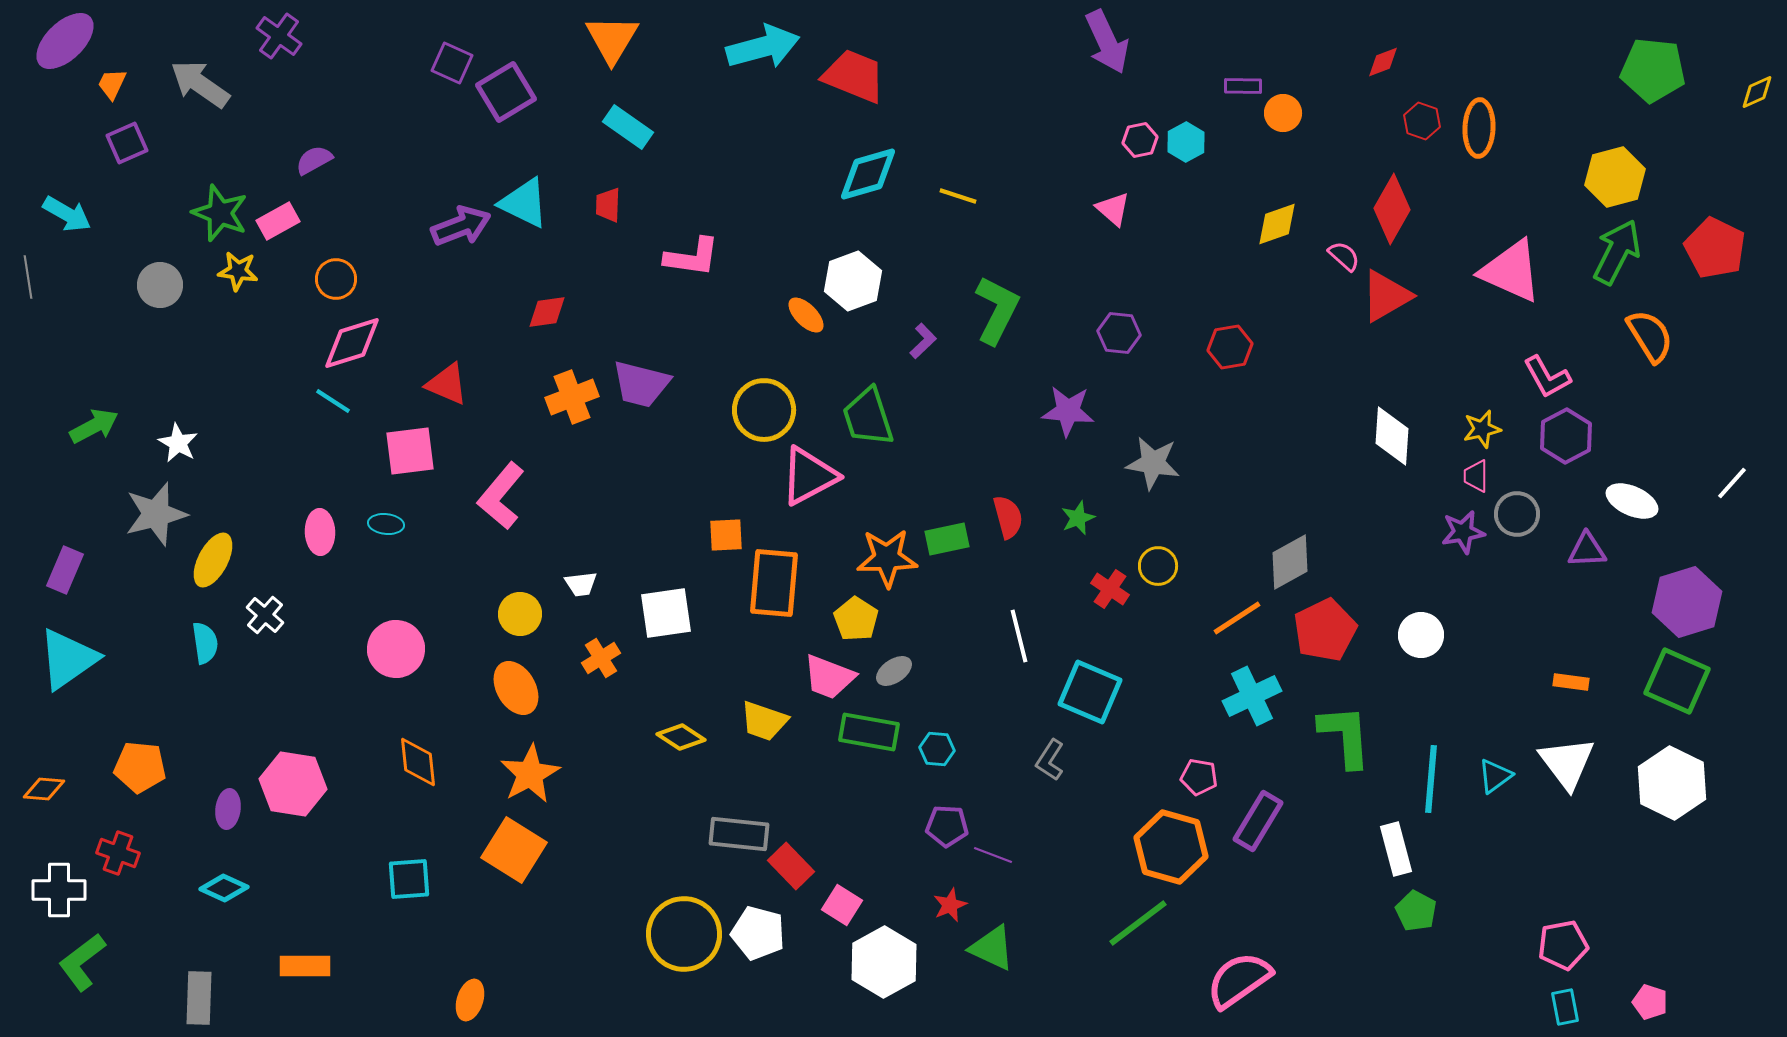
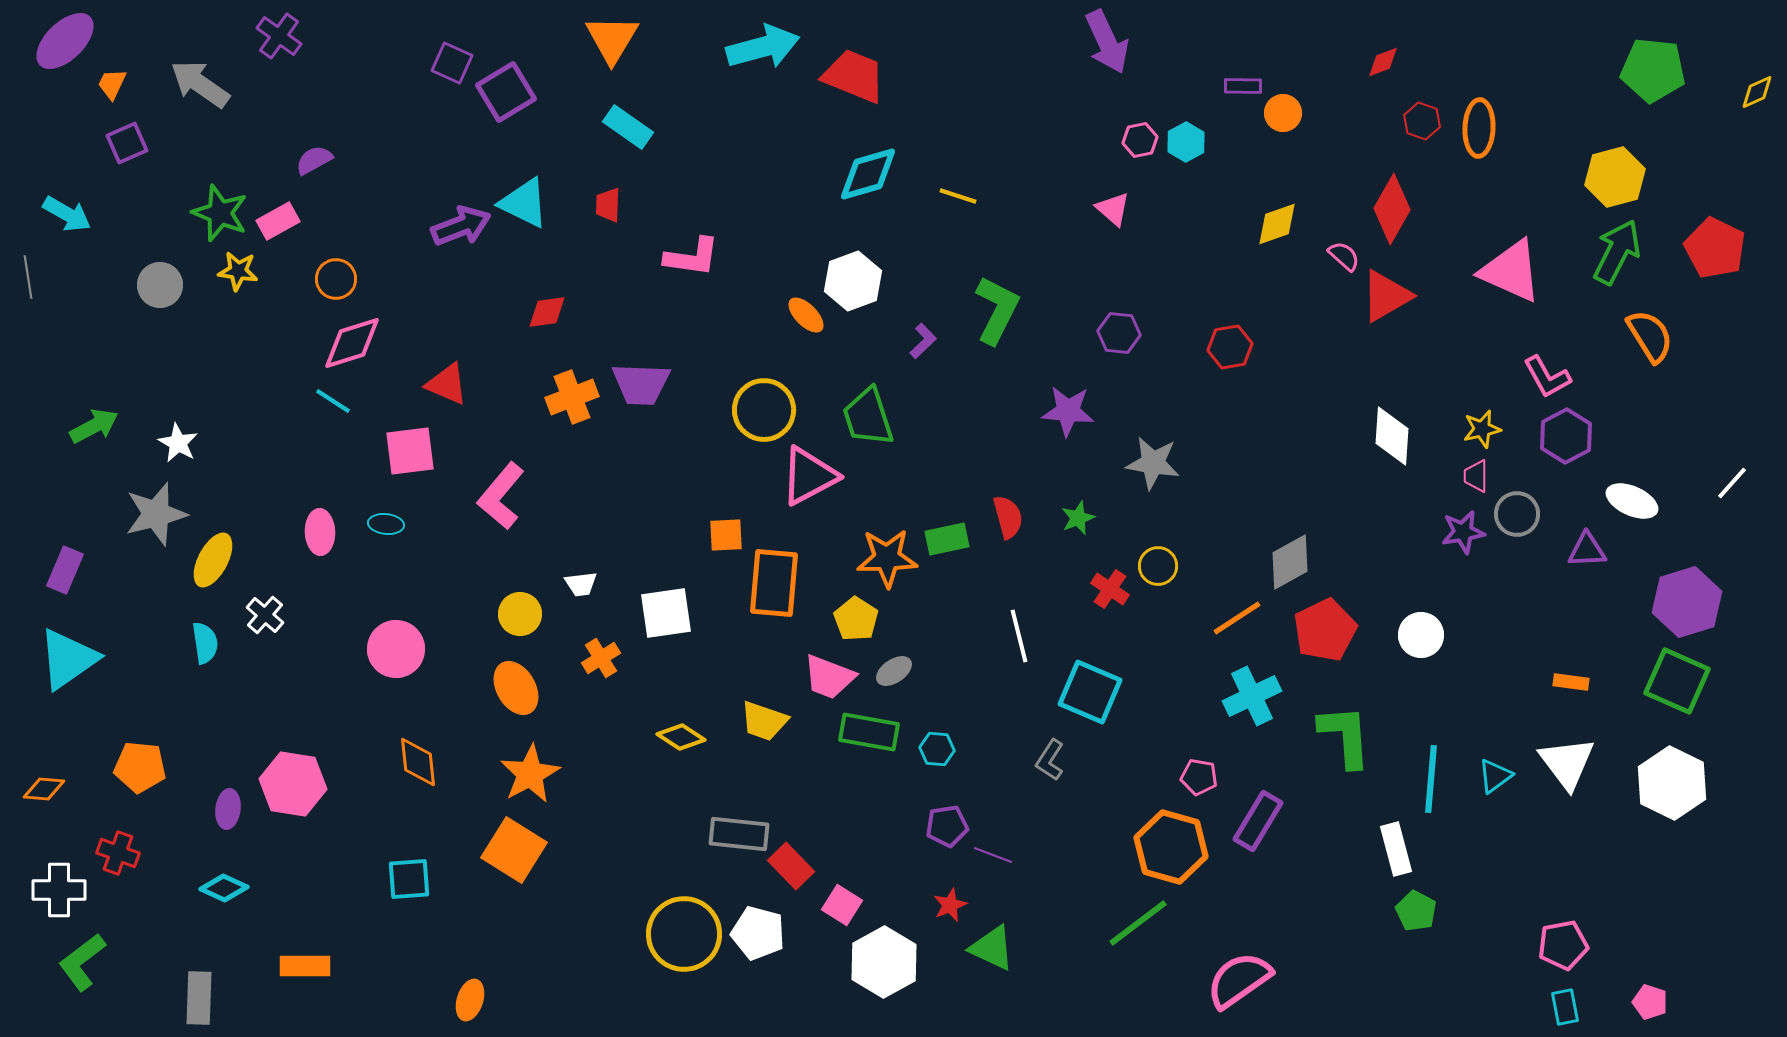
purple trapezoid at (641, 384): rotated 12 degrees counterclockwise
purple pentagon at (947, 826): rotated 12 degrees counterclockwise
